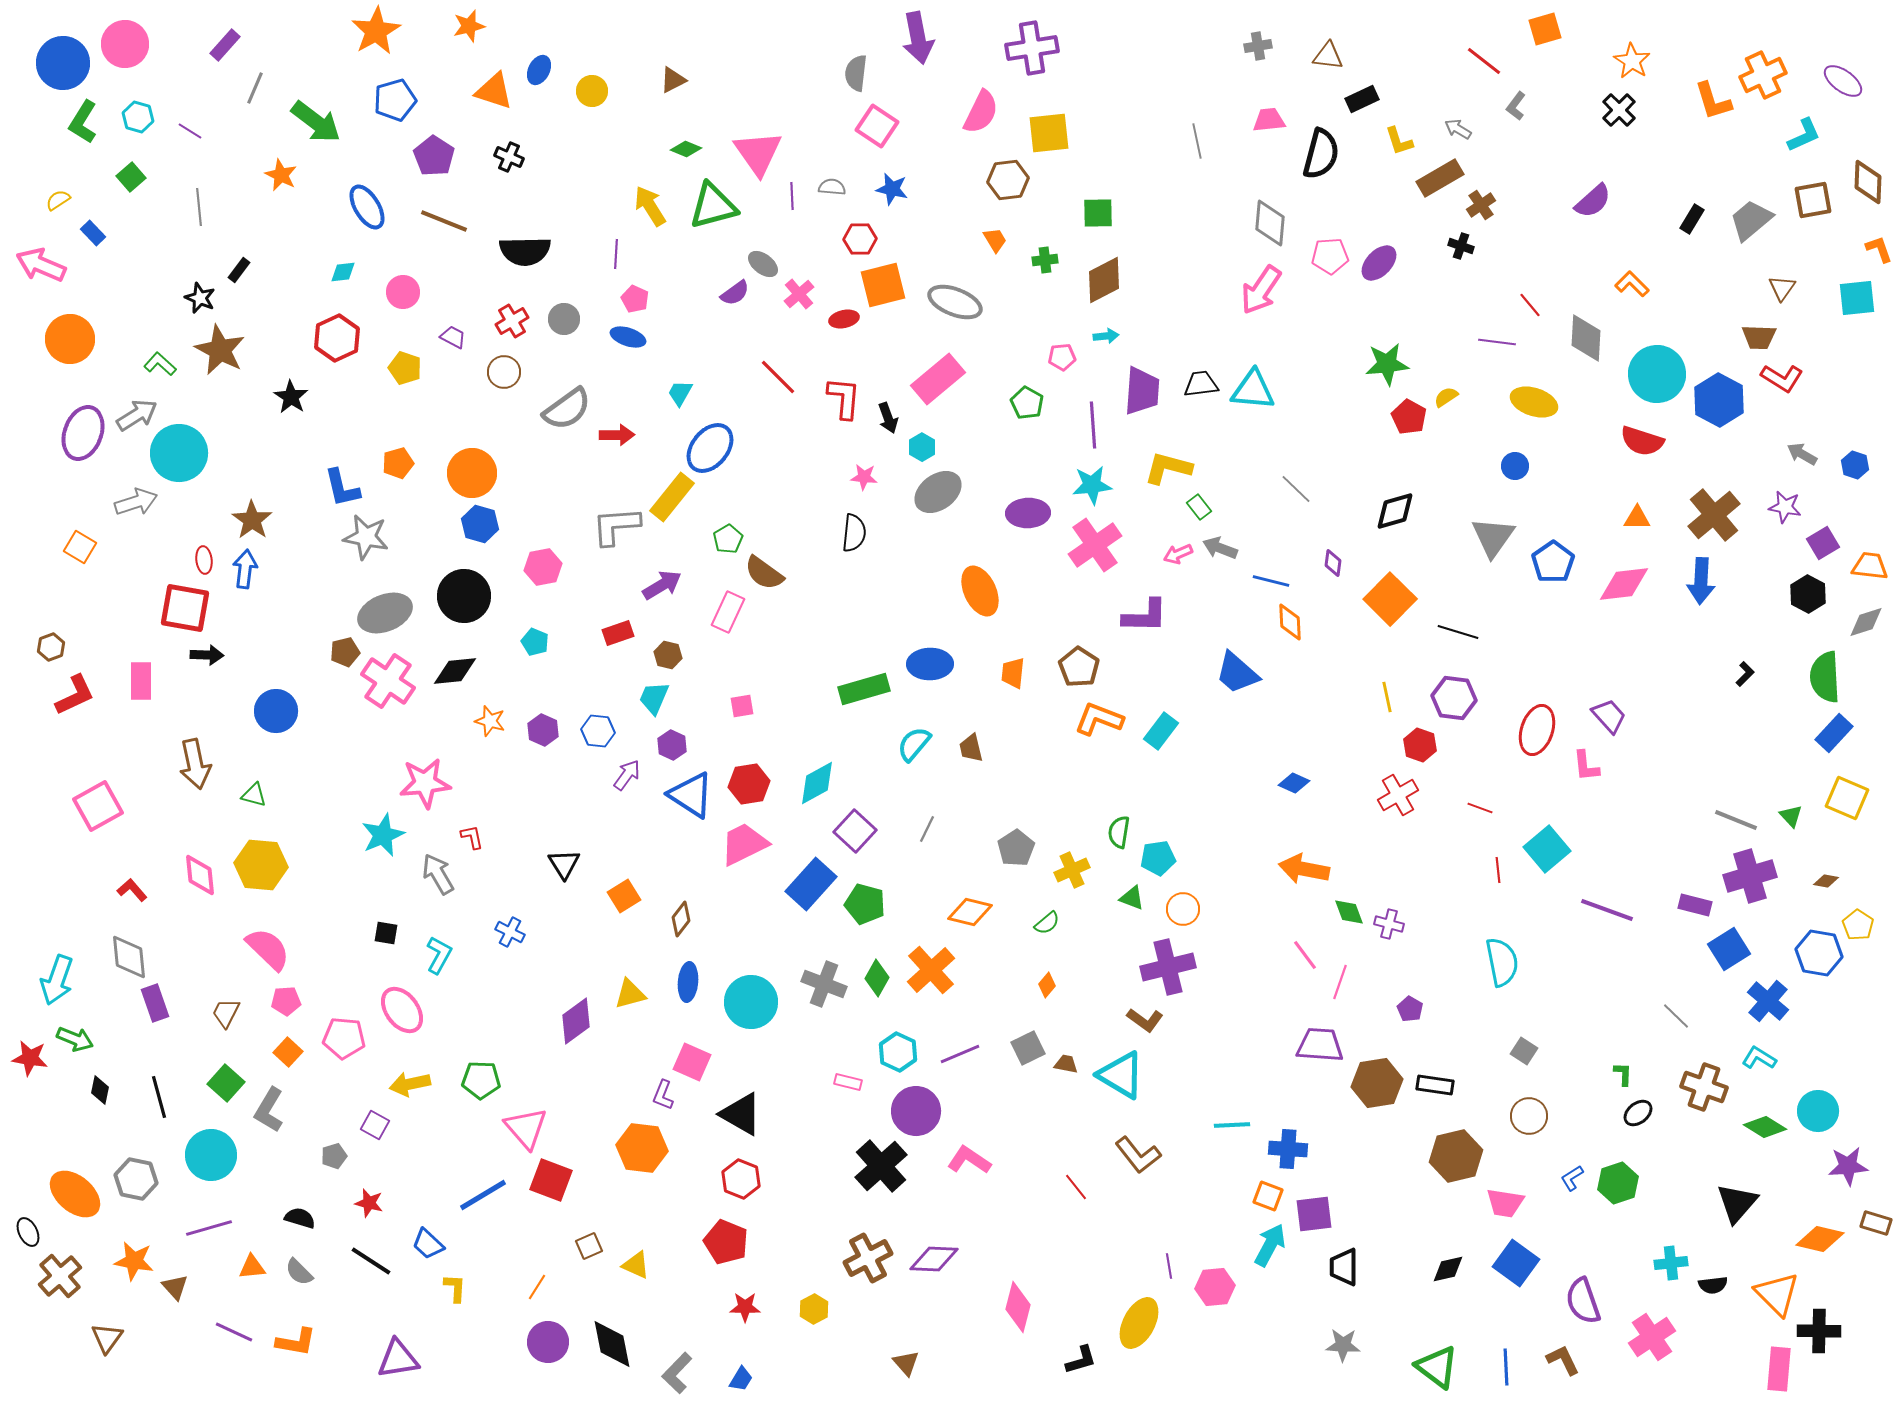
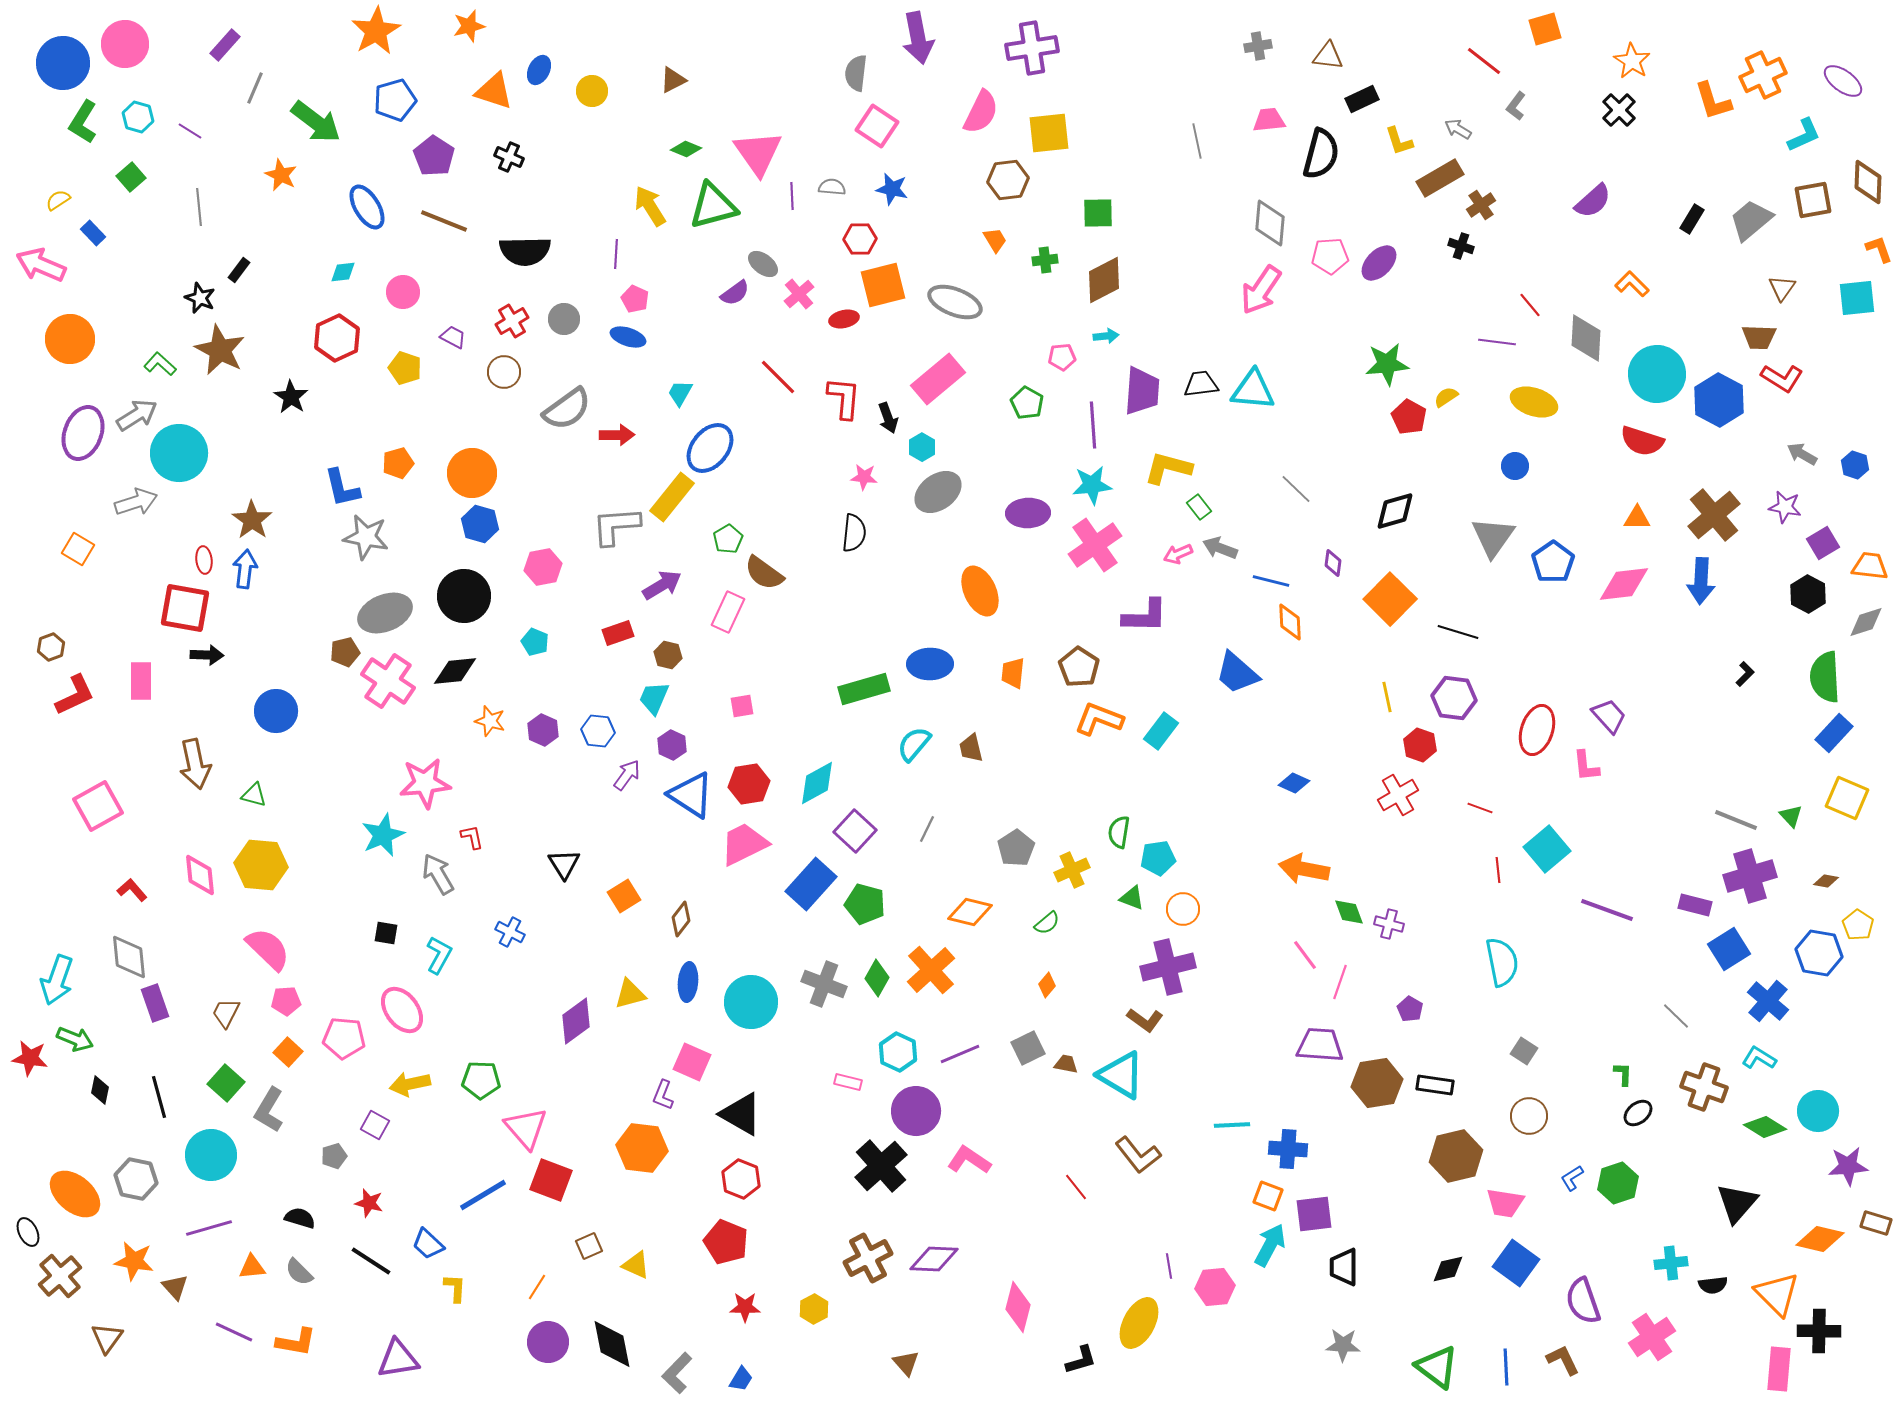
orange square at (80, 547): moved 2 px left, 2 px down
